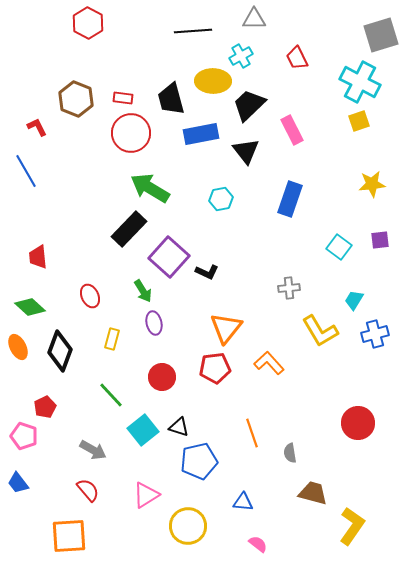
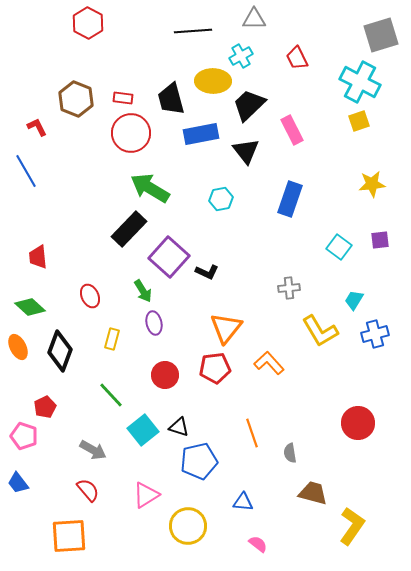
red circle at (162, 377): moved 3 px right, 2 px up
